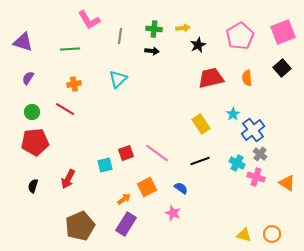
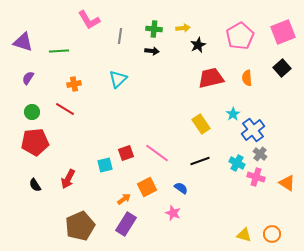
green line: moved 11 px left, 2 px down
black semicircle: moved 2 px right, 1 px up; rotated 48 degrees counterclockwise
